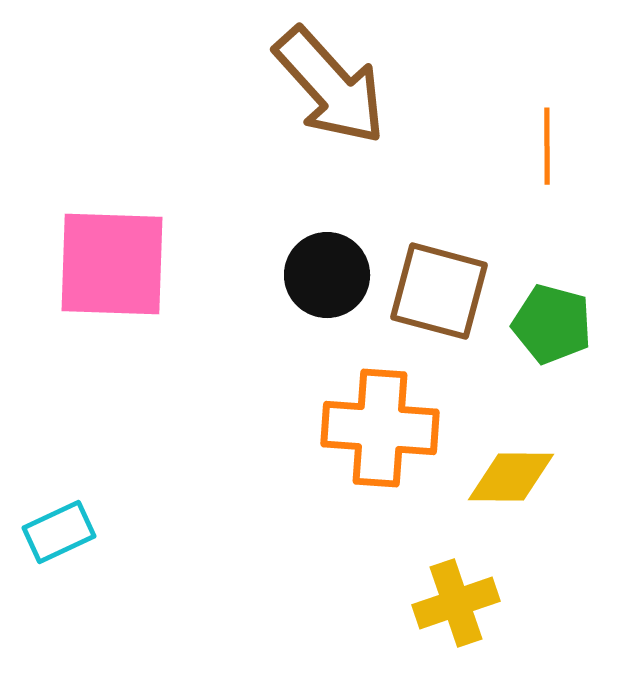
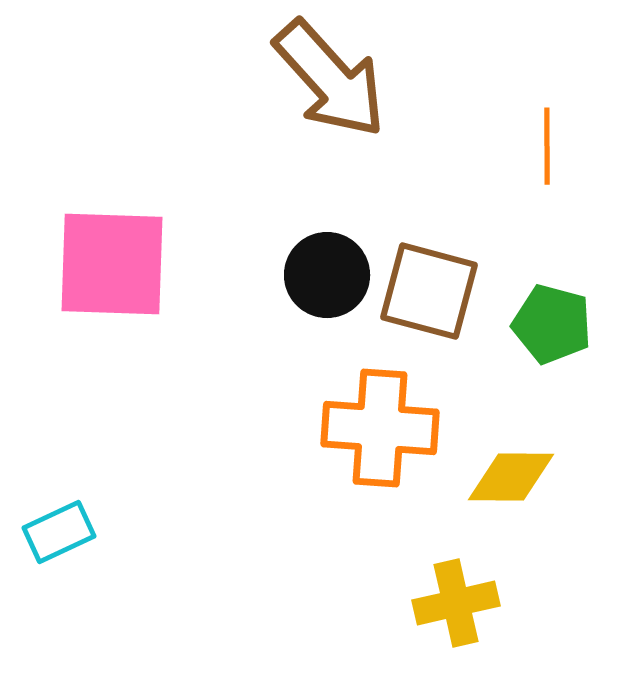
brown arrow: moved 7 px up
brown square: moved 10 px left
yellow cross: rotated 6 degrees clockwise
